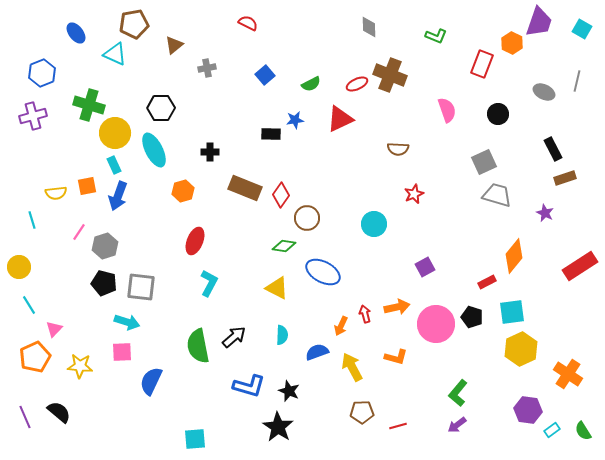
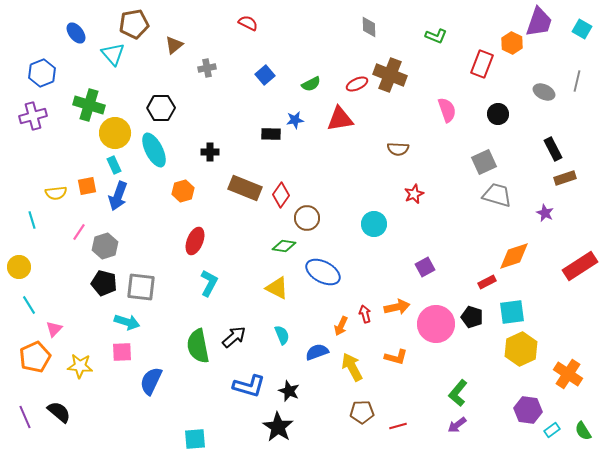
cyan triangle at (115, 54): moved 2 px left; rotated 25 degrees clockwise
red triangle at (340, 119): rotated 16 degrees clockwise
orange diamond at (514, 256): rotated 32 degrees clockwise
cyan semicircle at (282, 335): rotated 24 degrees counterclockwise
